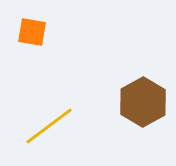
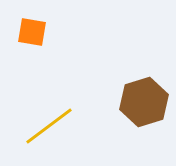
brown hexagon: moved 1 px right; rotated 12 degrees clockwise
